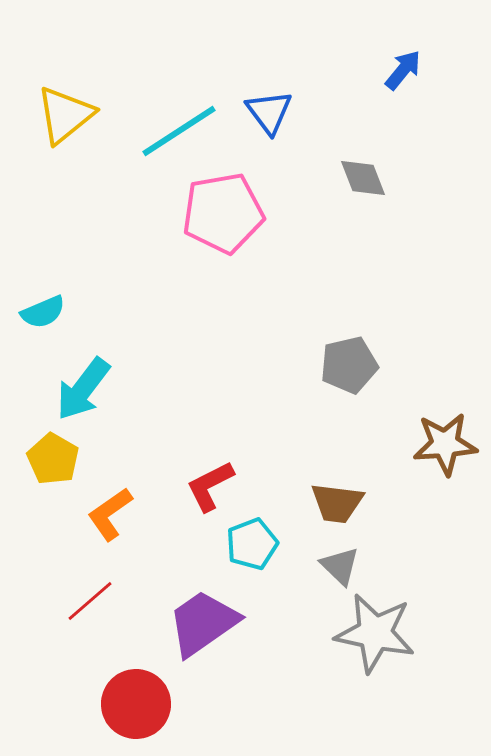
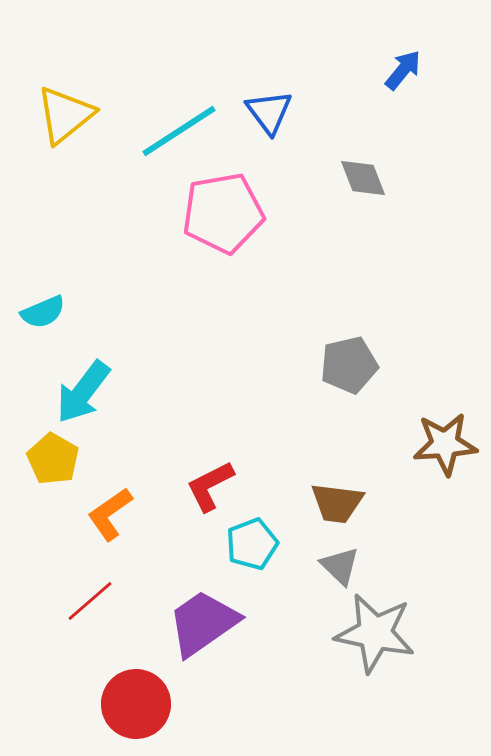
cyan arrow: moved 3 px down
